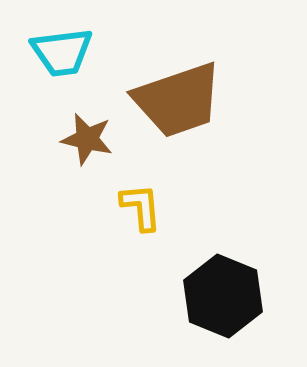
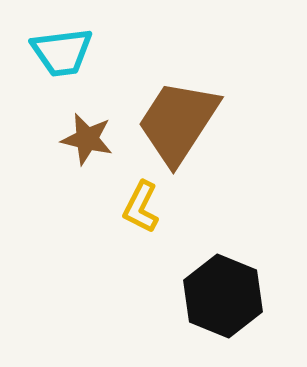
brown trapezoid: moved 22 px down; rotated 142 degrees clockwise
yellow L-shape: rotated 148 degrees counterclockwise
